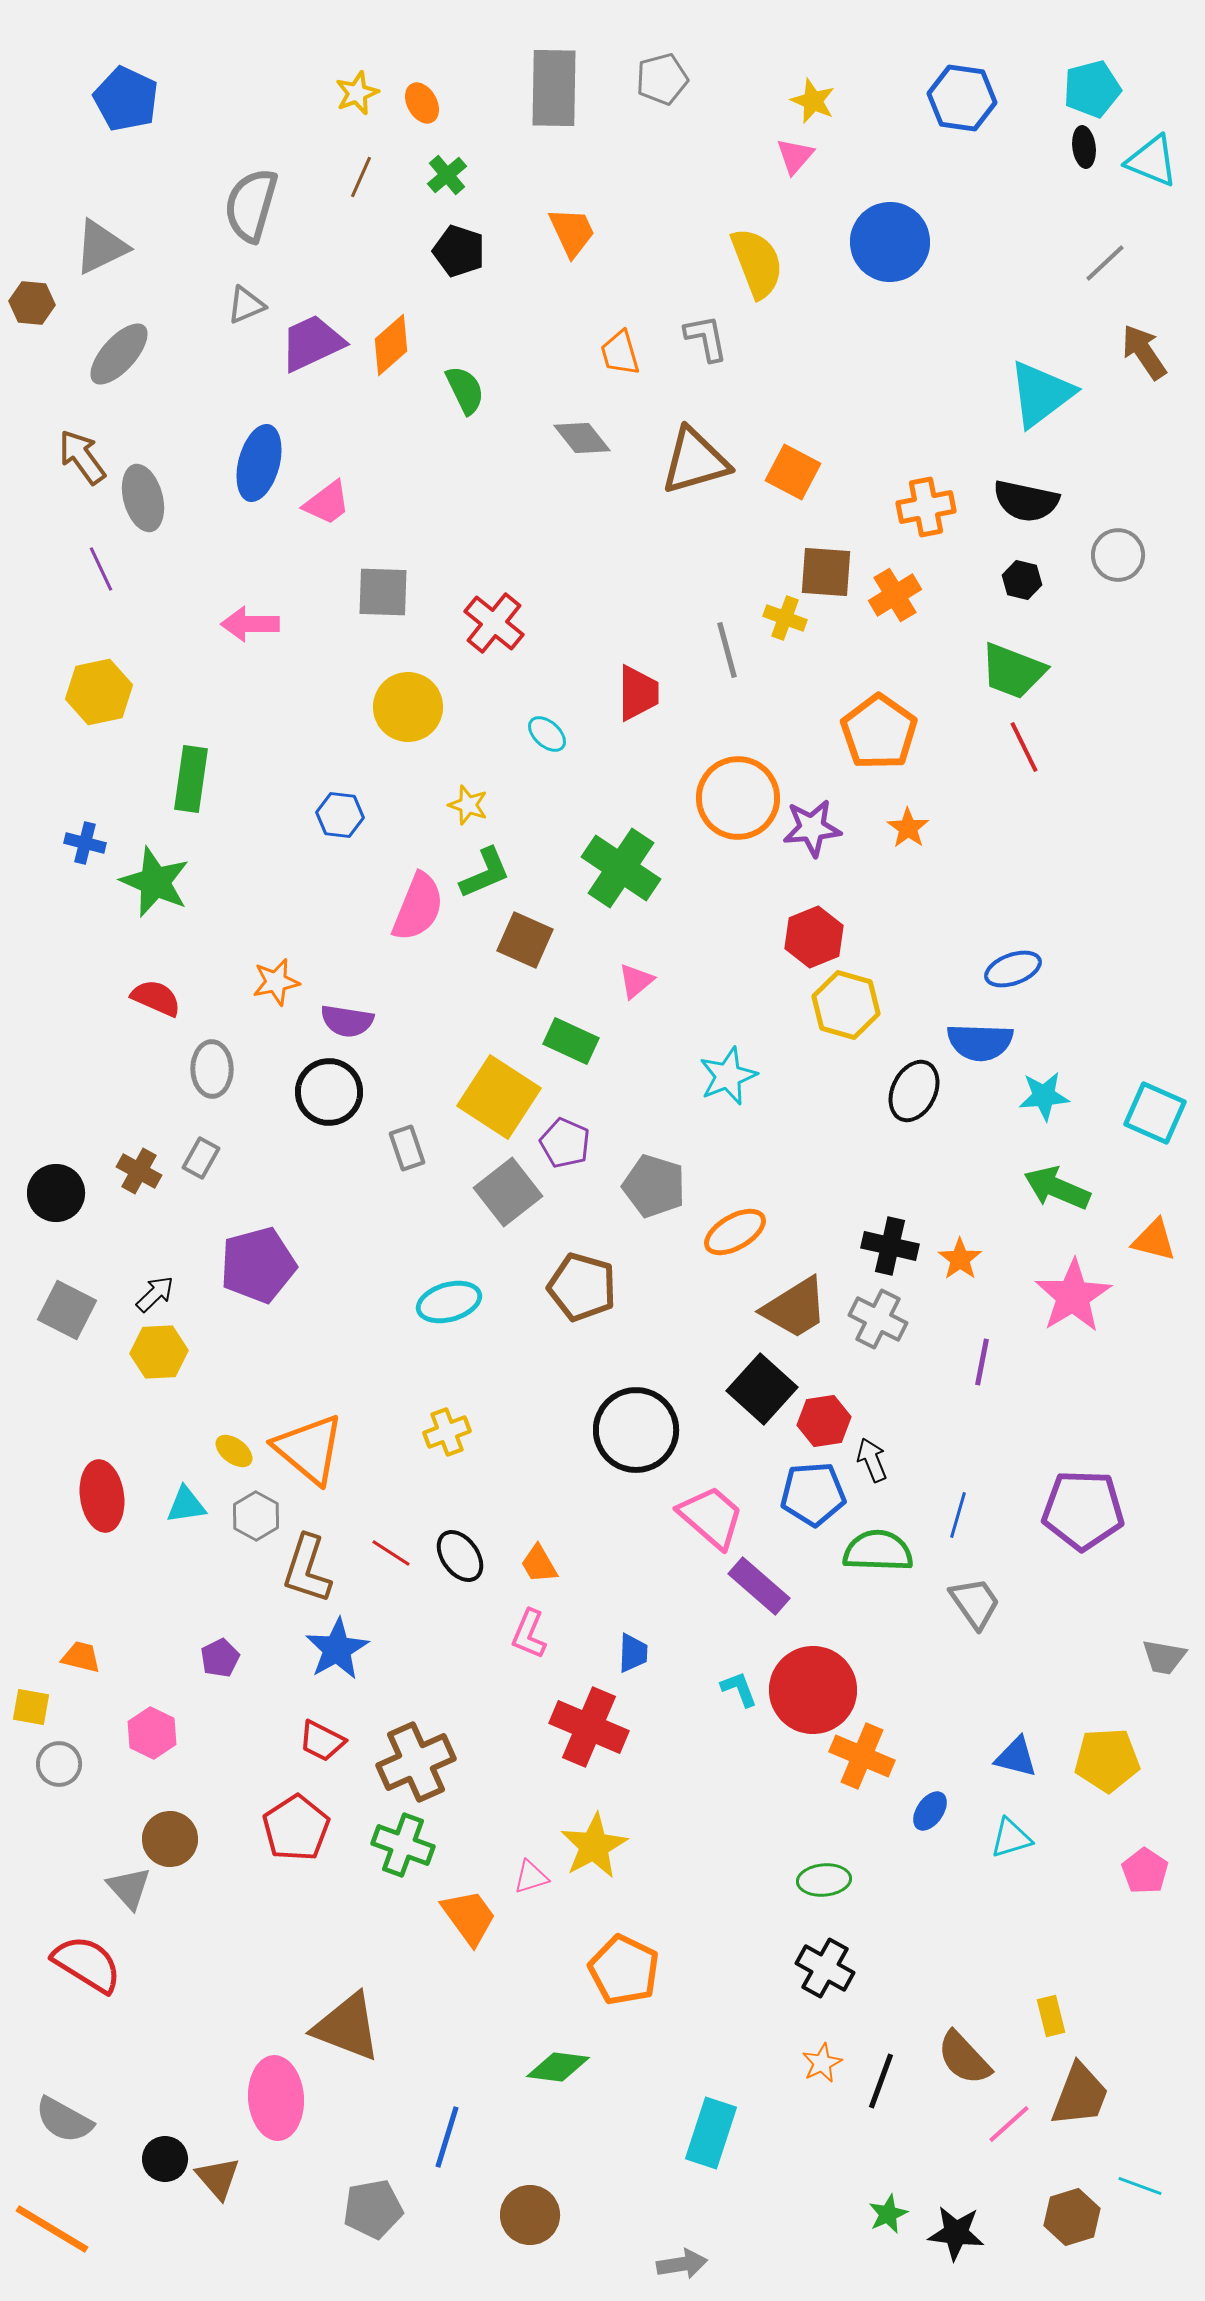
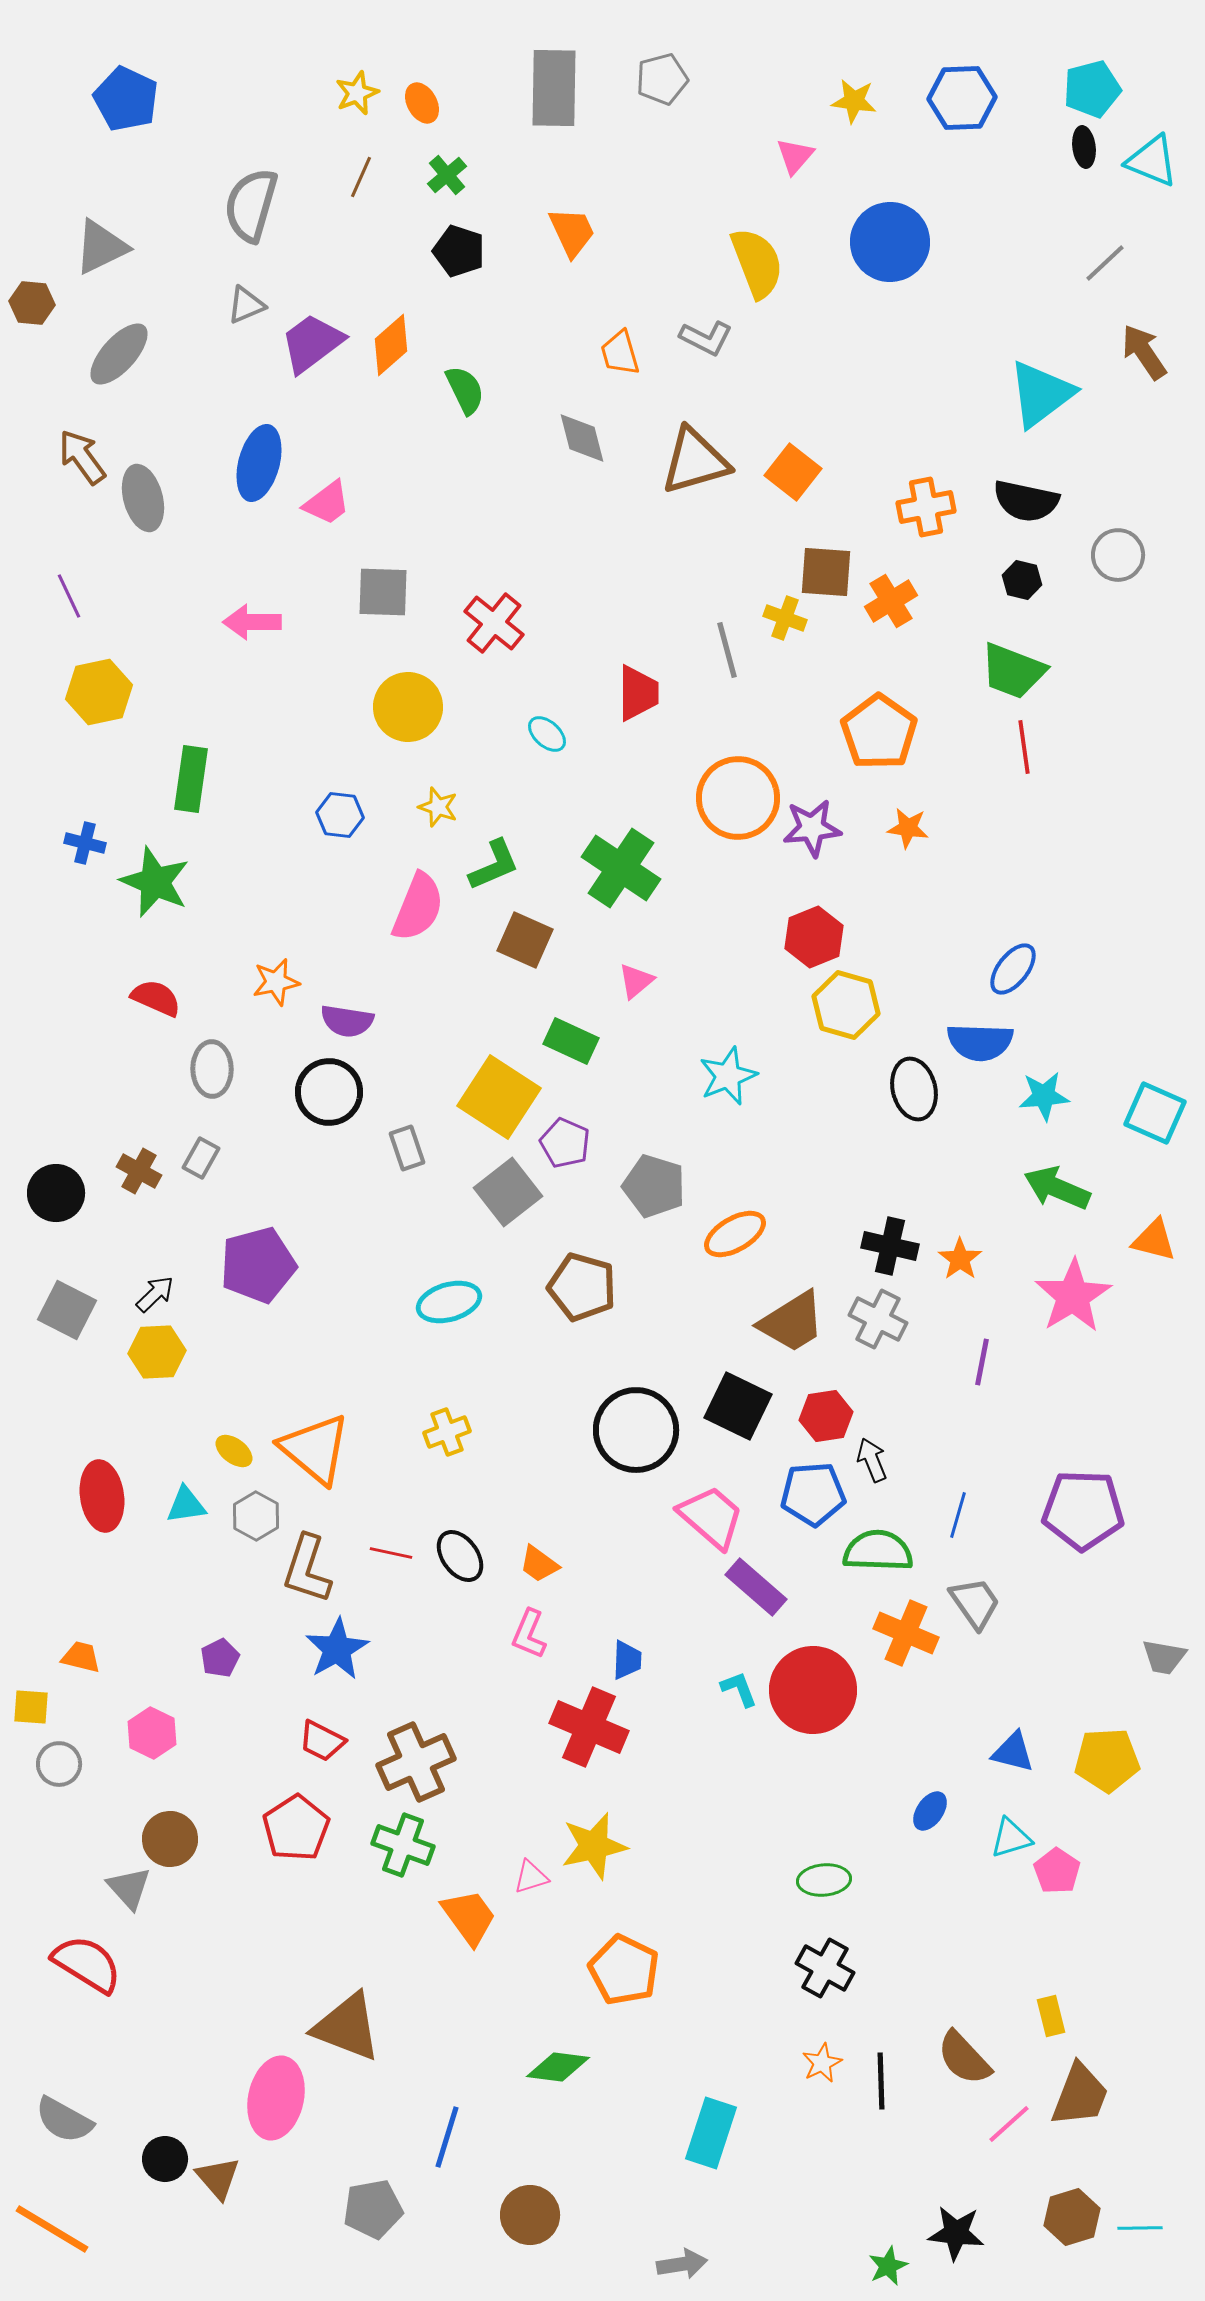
blue hexagon at (962, 98): rotated 10 degrees counterclockwise
yellow star at (813, 101): moved 41 px right; rotated 15 degrees counterclockwise
gray L-shape at (706, 338): rotated 128 degrees clockwise
purple trapezoid at (312, 343): rotated 12 degrees counterclockwise
gray diamond at (582, 438): rotated 24 degrees clockwise
orange square at (793, 472): rotated 10 degrees clockwise
purple line at (101, 569): moved 32 px left, 27 px down
orange cross at (895, 595): moved 4 px left, 6 px down
pink arrow at (250, 624): moved 2 px right, 2 px up
red line at (1024, 747): rotated 18 degrees clockwise
yellow star at (468, 805): moved 30 px left, 2 px down
orange star at (908, 828): rotated 27 degrees counterclockwise
green L-shape at (485, 873): moved 9 px right, 8 px up
blue ellipse at (1013, 969): rotated 32 degrees counterclockwise
black ellipse at (914, 1091): moved 2 px up; rotated 40 degrees counterclockwise
orange ellipse at (735, 1232): moved 2 px down
brown trapezoid at (795, 1308): moved 3 px left, 14 px down
yellow hexagon at (159, 1352): moved 2 px left
black square at (762, 1389): moved 24 px left, 17 px down; rotated 16 degrees counterclockwise
red hexagon at (824, 1421): moved 2 px right, 5 px up
orange triangle at (309, 1449): moved 6 px right
red line at (391, 1553): rotated 21 degrees counterclockwise
orange trapezoid at (539, 1564): rotated 24 degrees counterclockwise
purple rectangle at (759, 1586): moved 3 px left, 1 px down
blue trapezoid at (633, 1653): moved 6 px left, 7 px down
yellow square at (31, 1707): rotated 6 degrees counterclockwise
orange cross at (862, 1756): moved 44 px right, 123 px up
blue triangle at (1016, 1757): moved 3 px left, 5 px up
yellow star at (594, 1846): rotated 16 degrees clockwise
pink pentagon at (1145, 1871): moved 88 px left
black line at (881, 2081): rotated 22 degrees counterclockwise
pink ellipse at (276, 2098): rotated 16 degrees clockwise
cyan line at (1140, 2186): moved 42 px down; rotated 21 degrees counterclockwise
green star at (888, 2214): moved 52 px down
